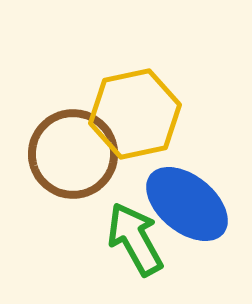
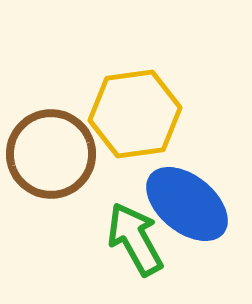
yellow hexagon: rotated 4 degrees clockwise
brown circle: moved 22 px left
